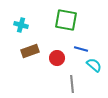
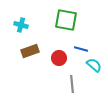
red circle: moved 2 px right
